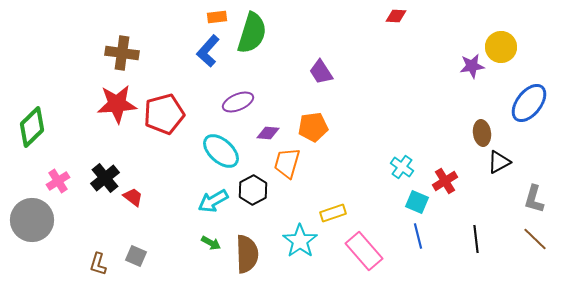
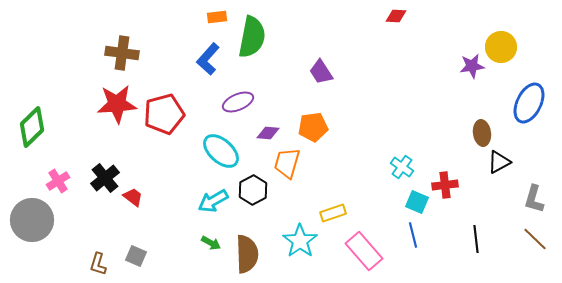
green semicircle: moved 4 px down; rotated 6 degrees counterclockwise
blue L-shape: moved 8 px down
blue ellipse: rotated 12 degrees counterclockwise
red cross: moved 4 px down; rotated 25 degrees clockwise
blue line: moved 5 px left, 1 px up
